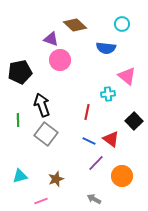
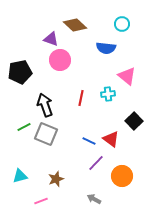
black arrow: moved 3 px right
red line: moved 6 px left, 14 px up
green line: moved 6 px right, 7 px down; rotated 64 degrees clockwise
gray square: rotated 15 degrees counterclockwise
